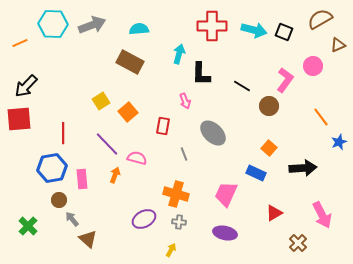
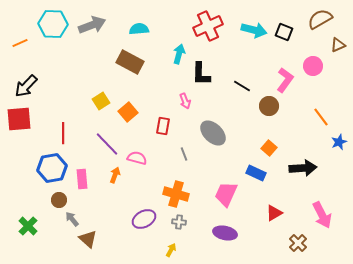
red cross at (212, 26): moved 4 px left; rotated 24 degrees counterclockwise
